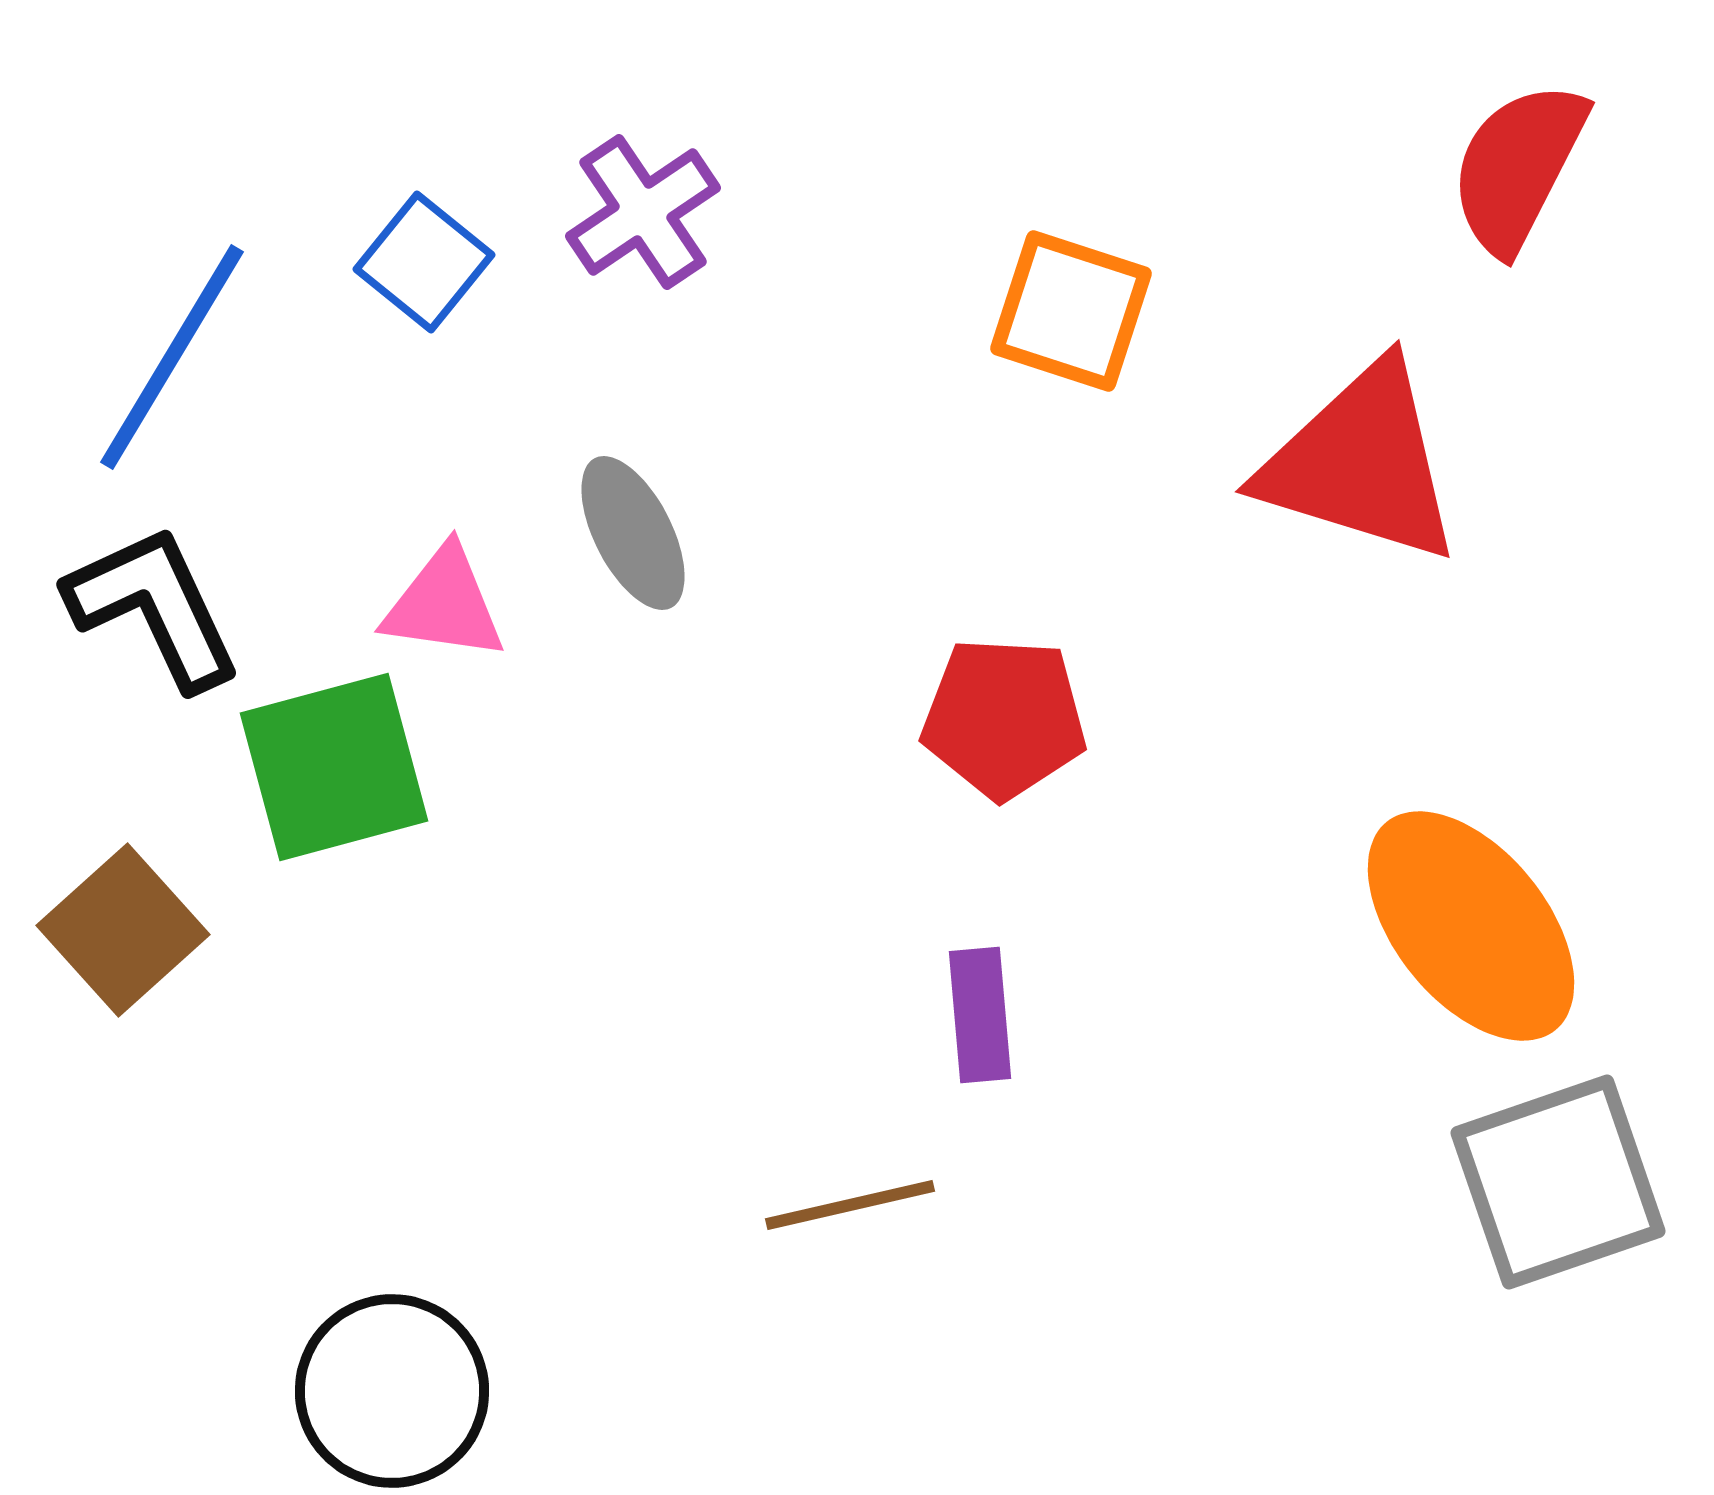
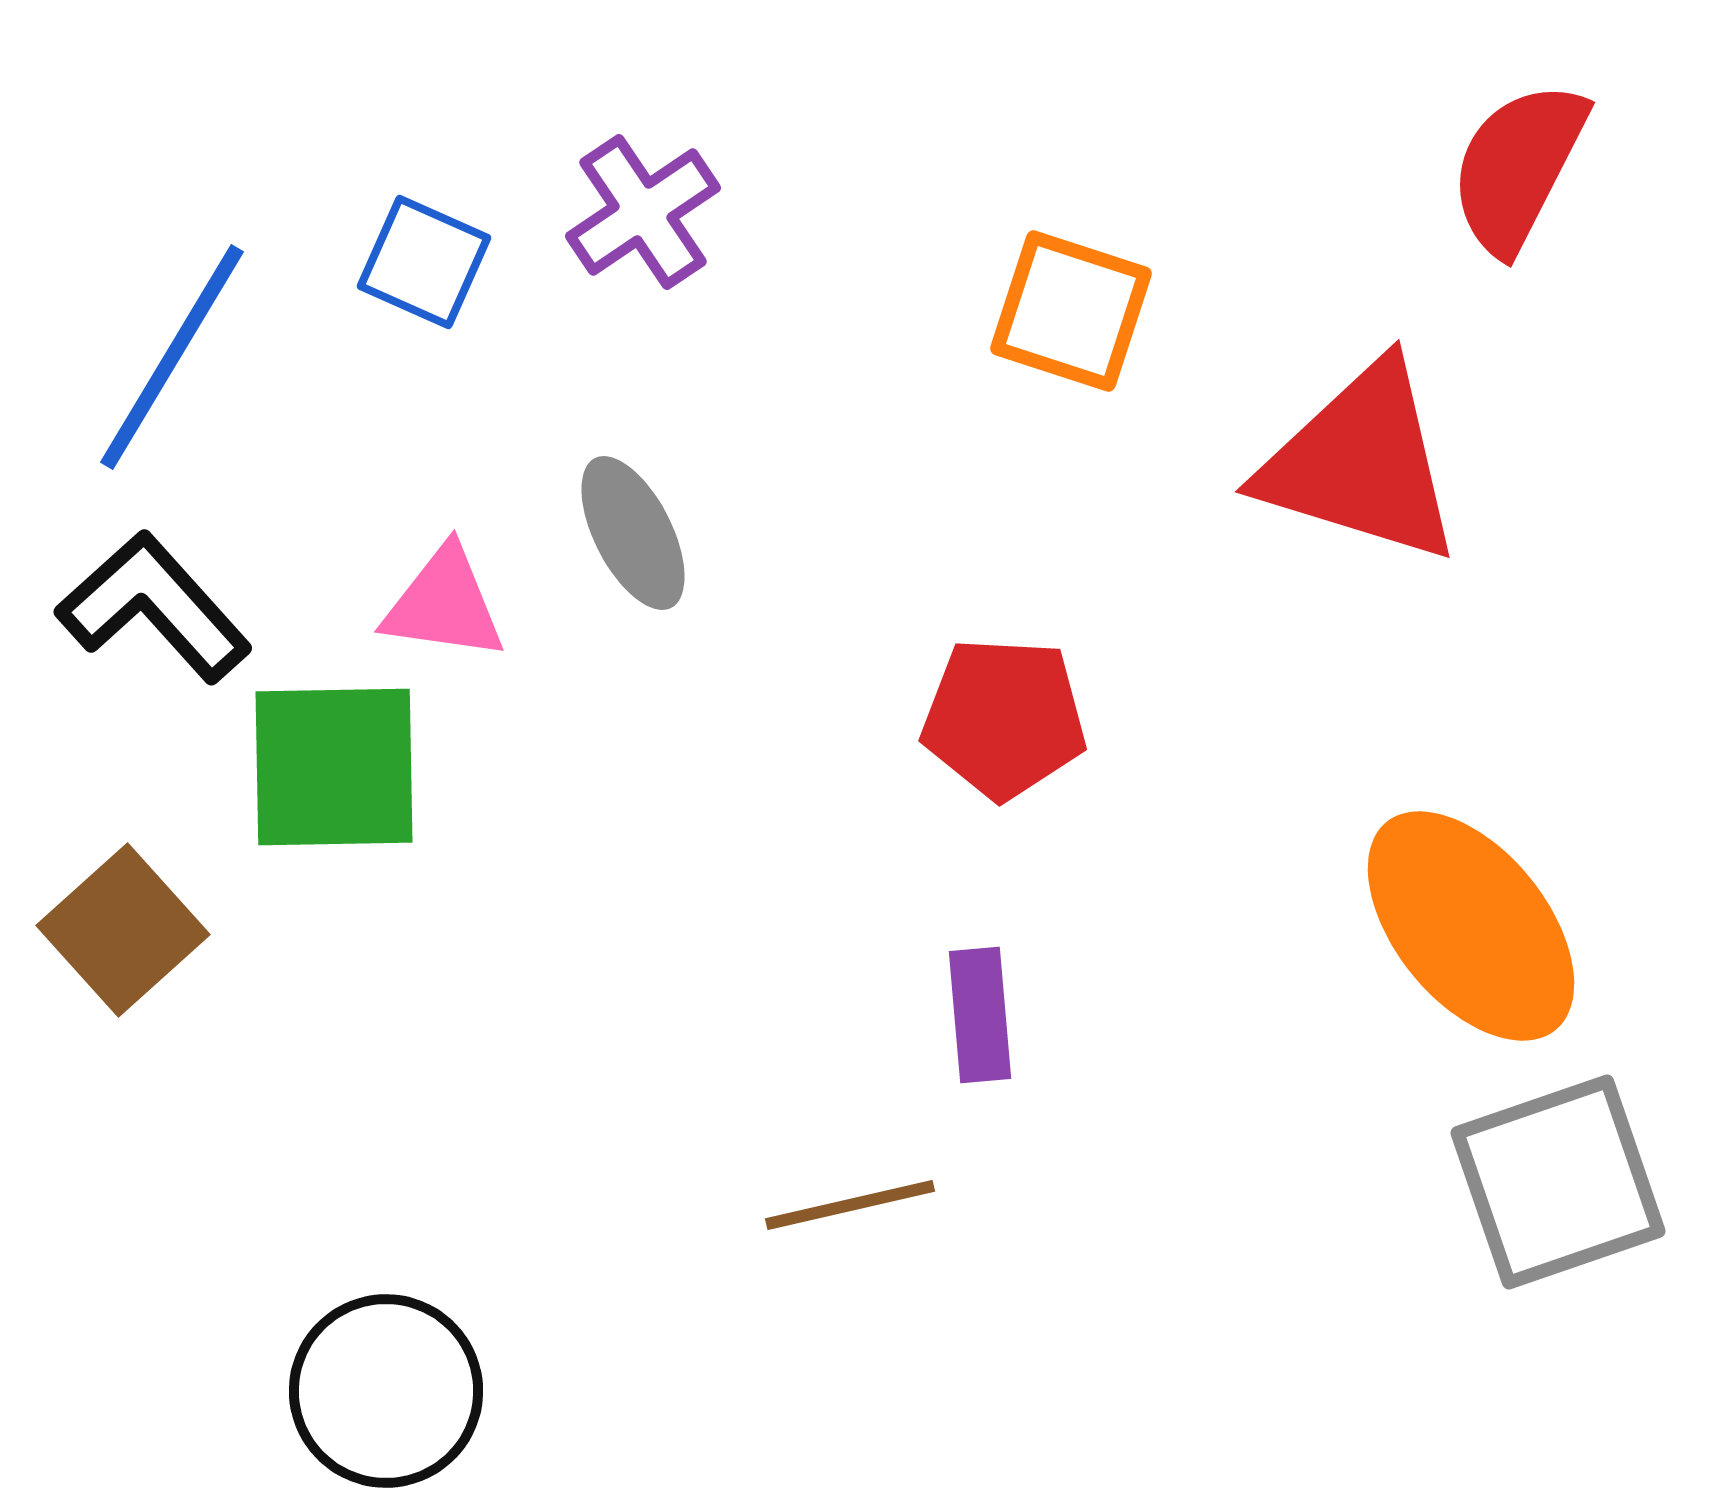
blue square: rotated 15 degrees counterclockwise
black L-shape: rotated 17 degrees counterclockwise
green square: rotated 14 degrees clockwise
black circle: moved 6 px left
